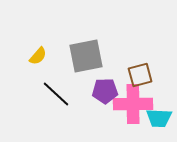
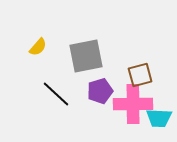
yellow semicircle: moved 9 px up
purple pentagon: moved 5 px left; rotated 15 degrees counterclockwise
